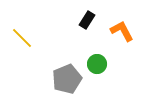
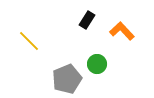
orange L-shape: rotated 15 degrees counterclockwise
yellow line: moved 7 px right, 3 px down
